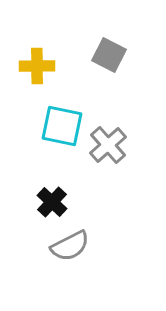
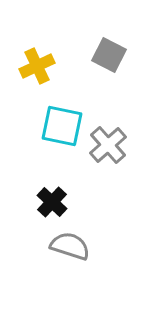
yellow cross: rotated 24 degrees counterclockwise
gray semicircle: rotated 135 degrees counterclockwise
